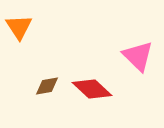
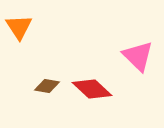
brown diamond: rotated 20 degrees clockwise
